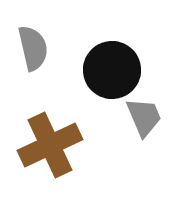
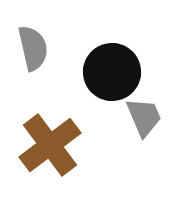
black circle: moved 2 px down
brown cross: rotated 12 degrees counterclockwise
